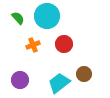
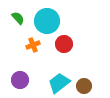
cyan circle: moved 5 px down
brown circle: moved 12 px down
